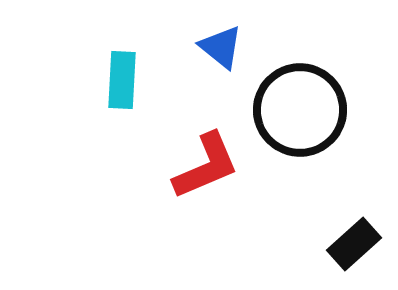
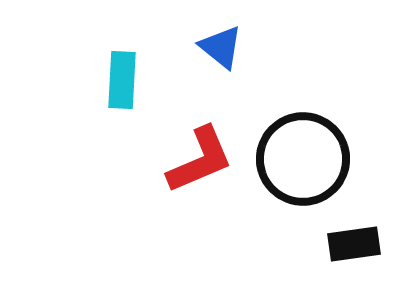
black circle: moved 3 px right, 49 px down
red L-shape: moved 6 px left, 6 px up
black rectangle: rotated 34 degrees clockwise
